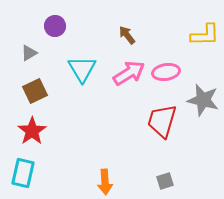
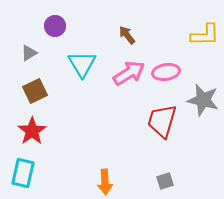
cyan triangle: moved 5 px up
